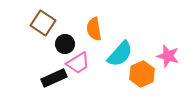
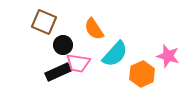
brown square: moved 1 px right, 1 px up; rotated 10 degrees counterclockwise
orange semicircle: rotated 25 degrees counterclockwise
black circle: moved 2 px left, 1 px down
cyan semicircle: moved 5 px left
pink trapezoid: rotated 40 degrees clockwise
black rectangle: moved 4 px right, 6 px up
